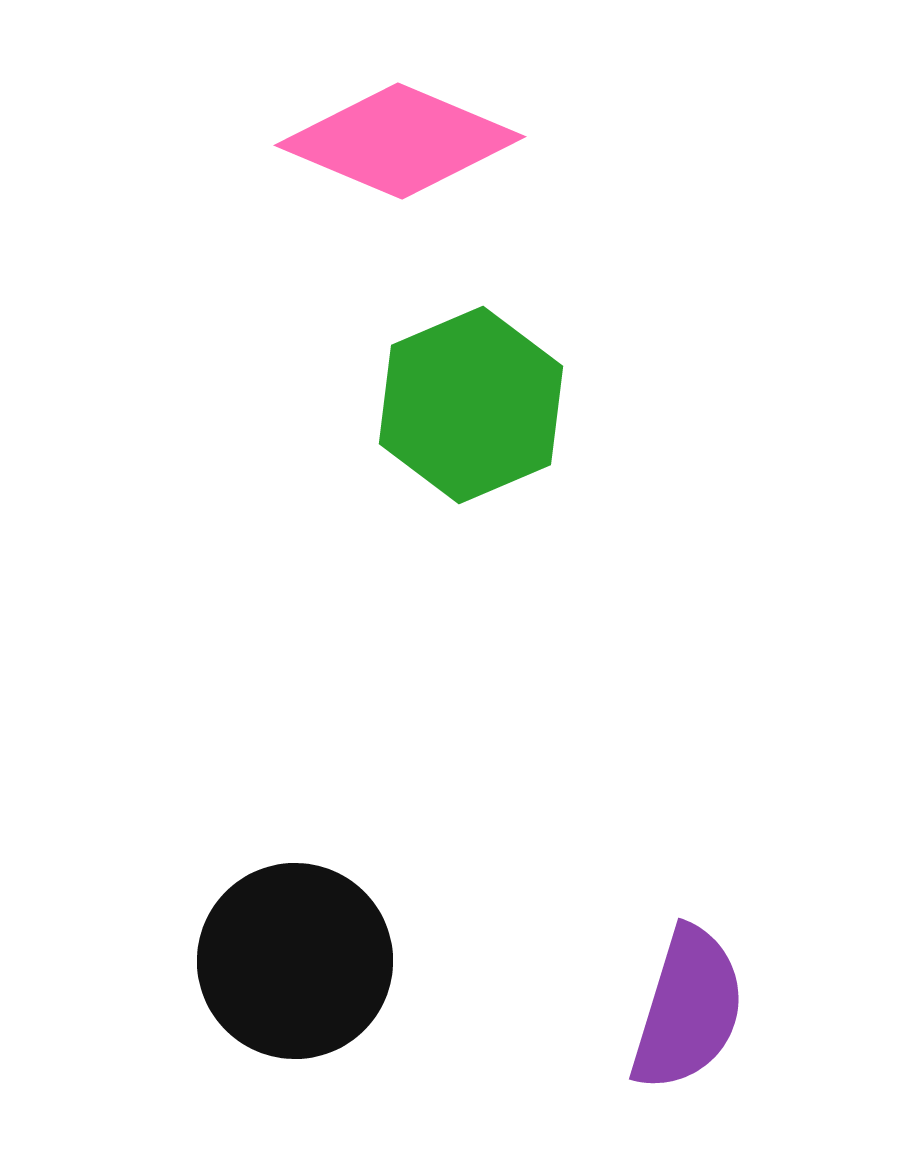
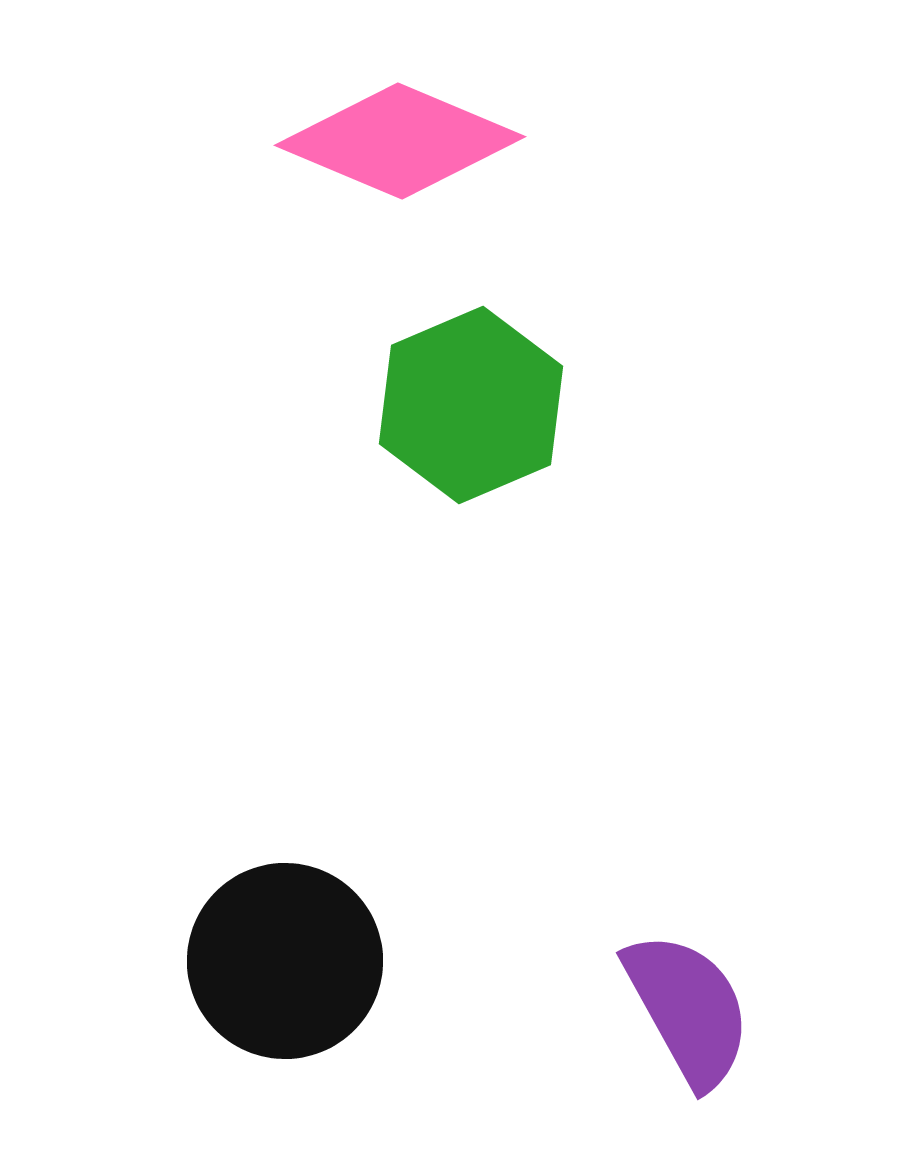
black circle: moved 10 px left
purple semicircle: rotated 46 degrees counterclockwise
